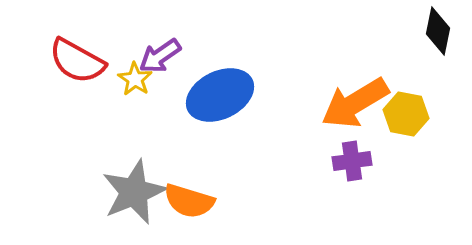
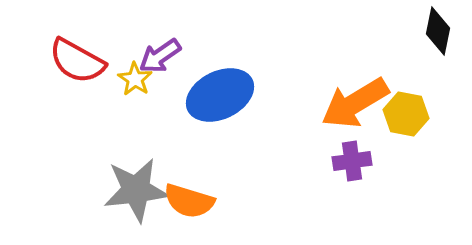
gray star: moved 2 px right, 2 px up; rotated 16 degrees clockwise
